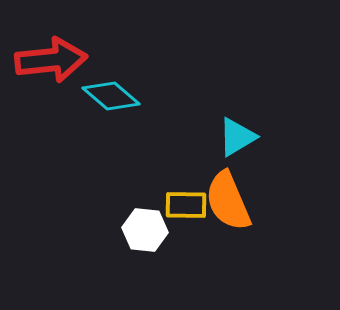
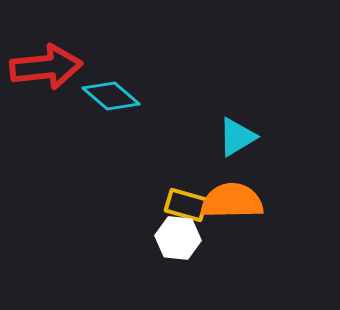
red arrow: moved 5 px left, 7 px down
orange semicircle: moved 4 px right; rotated 112 degrees clockwise
yellow rectangle: rotated 15 degrees clockwise
white hexagon: moved 33 px right, 8 px down
